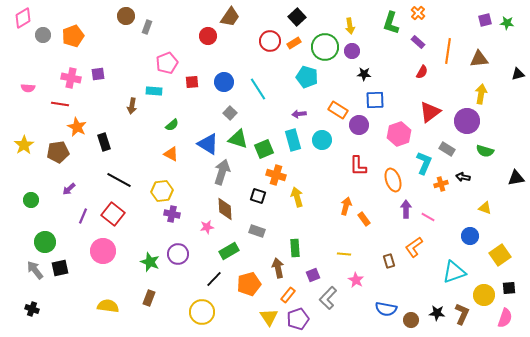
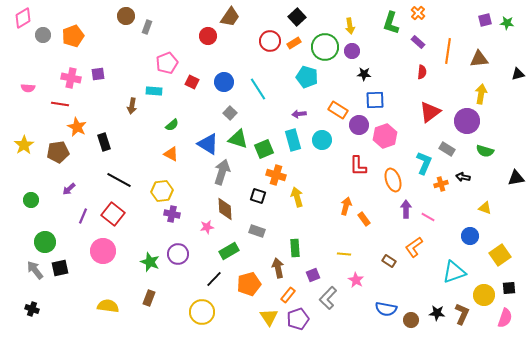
red semicircle at (422, 72): rotated 24 degrees counterclockwise
red square at (192, 82): rotated 32 degrees clockwise
pink hexagon at (399, 134): moved 14 px left, 2 px down
brown rectangle at (389, 261): rotated 40 degrees counterclockwise
